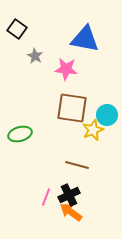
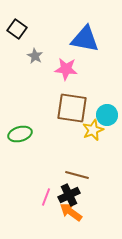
brown line: moved 10 px down
